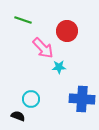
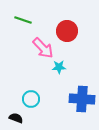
black semicircle: moved 2 px left, 2 px down
